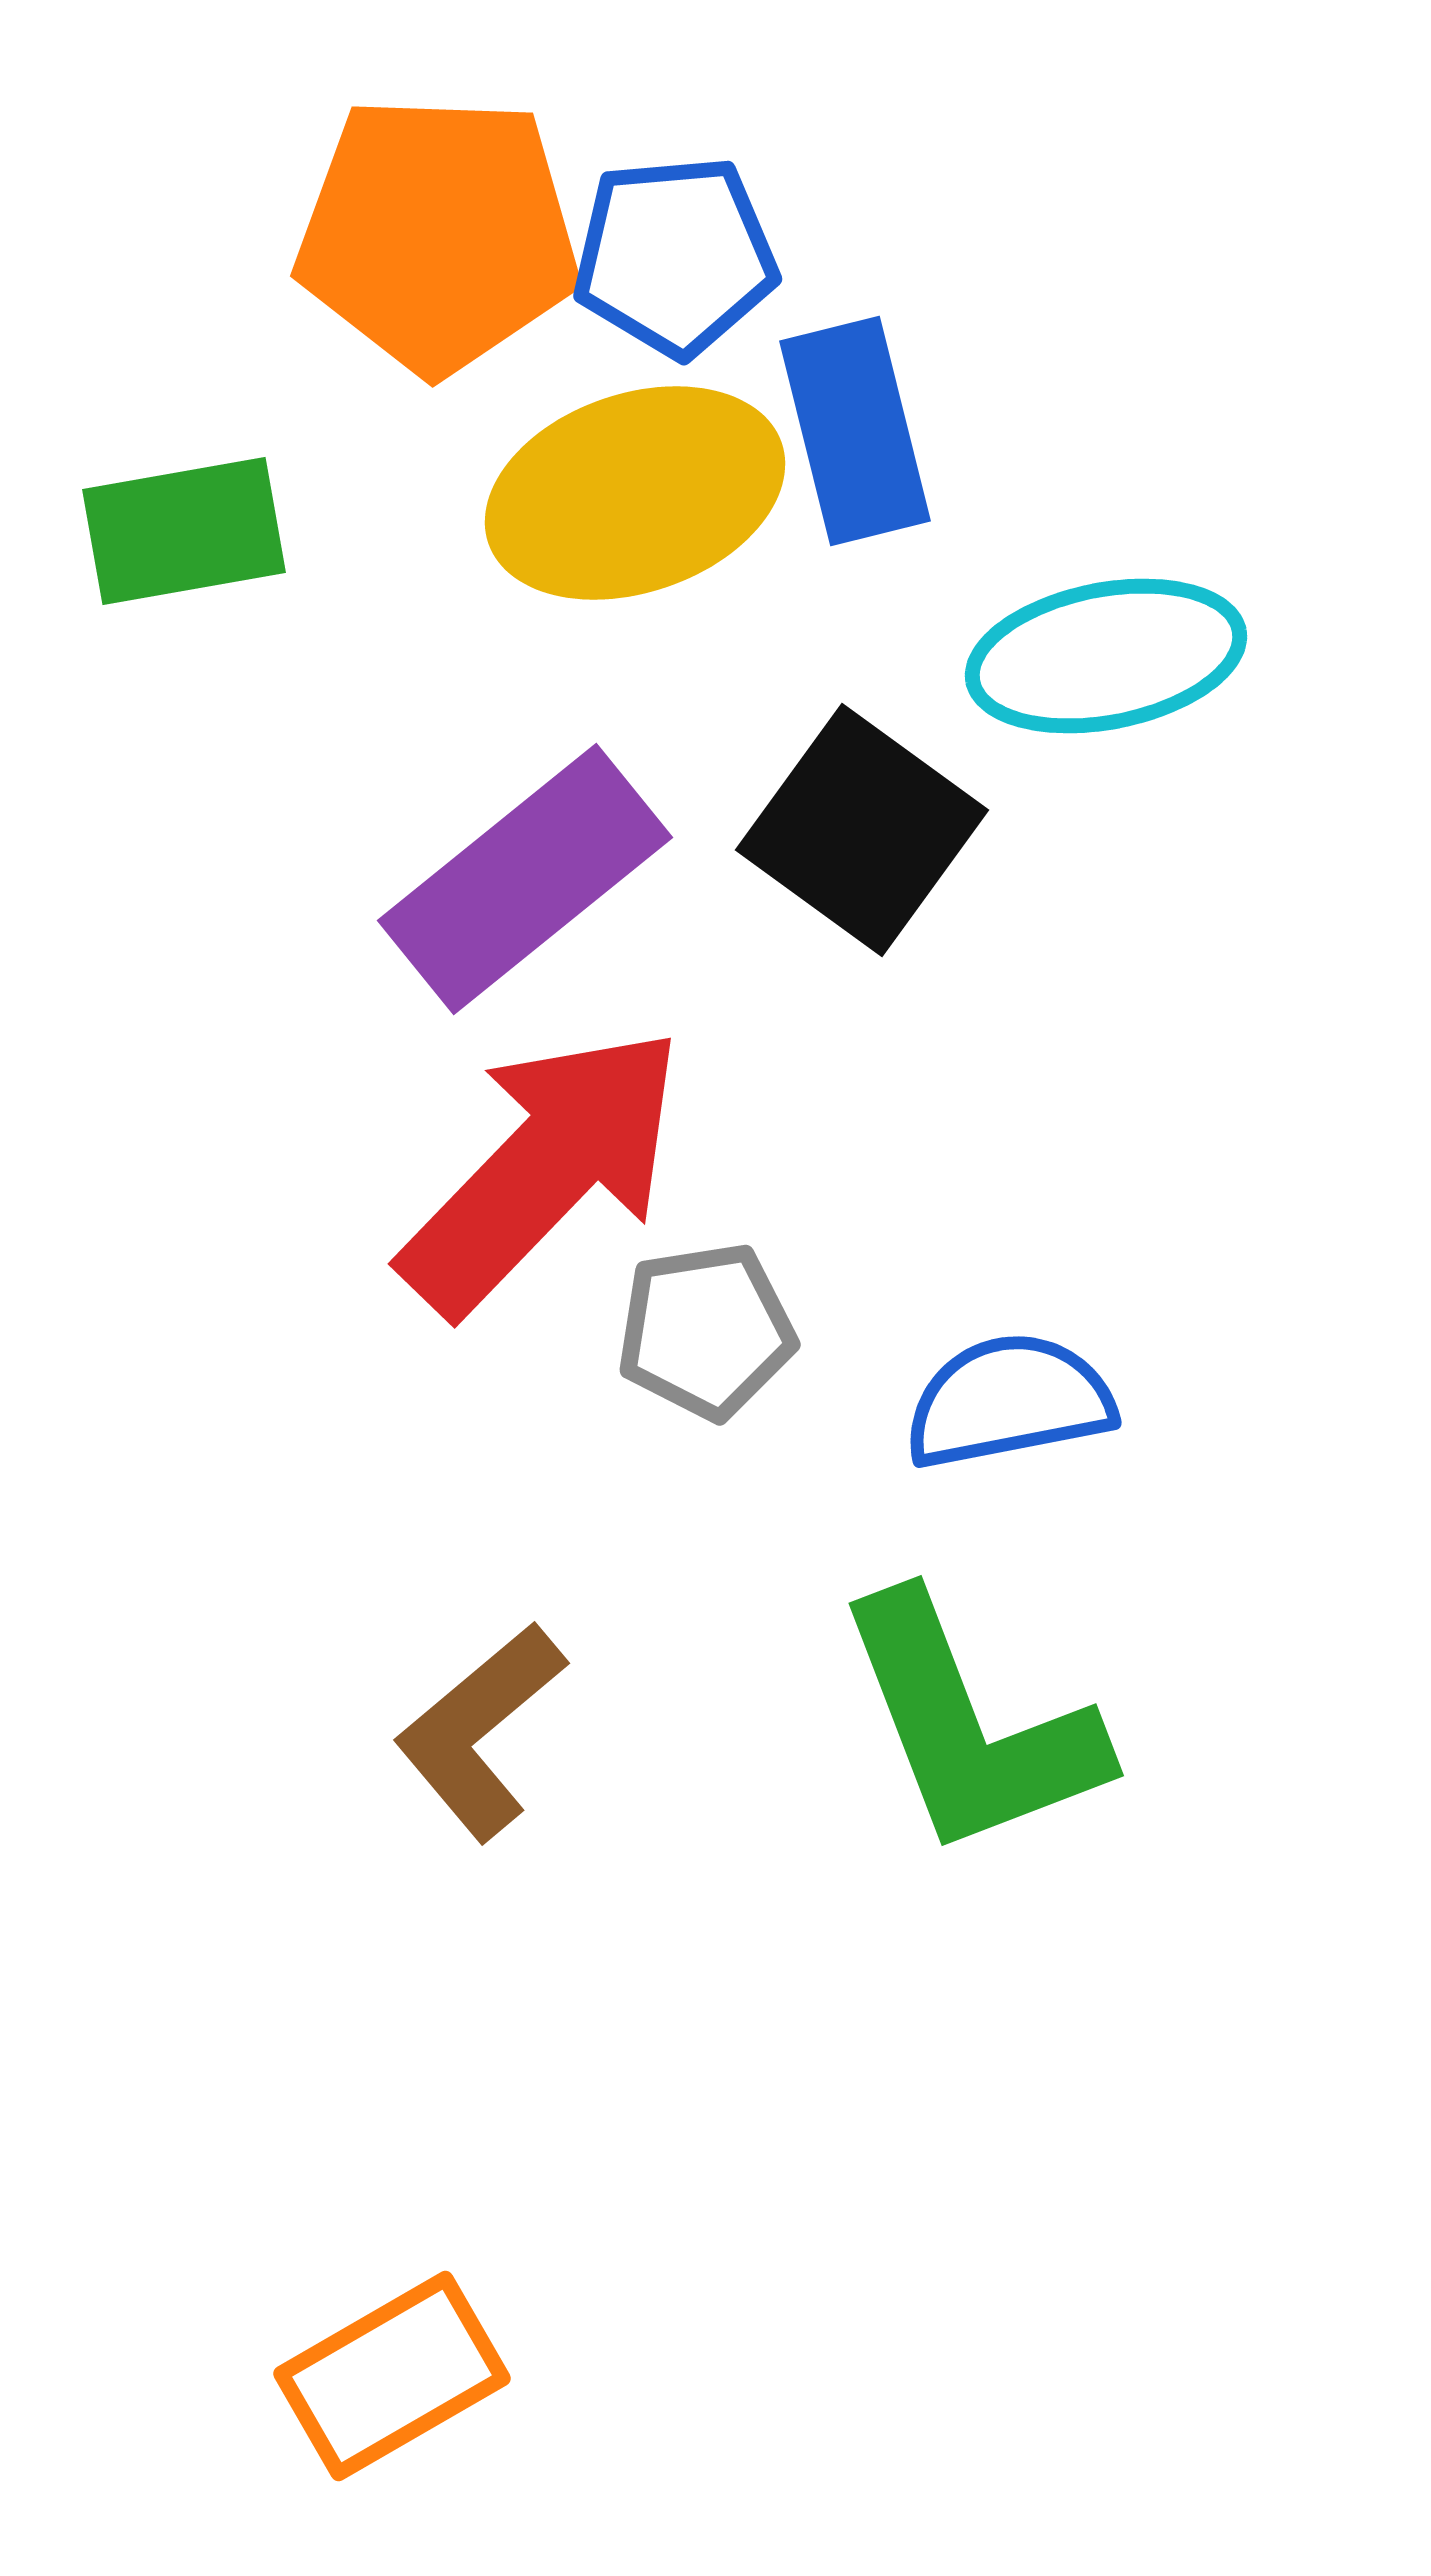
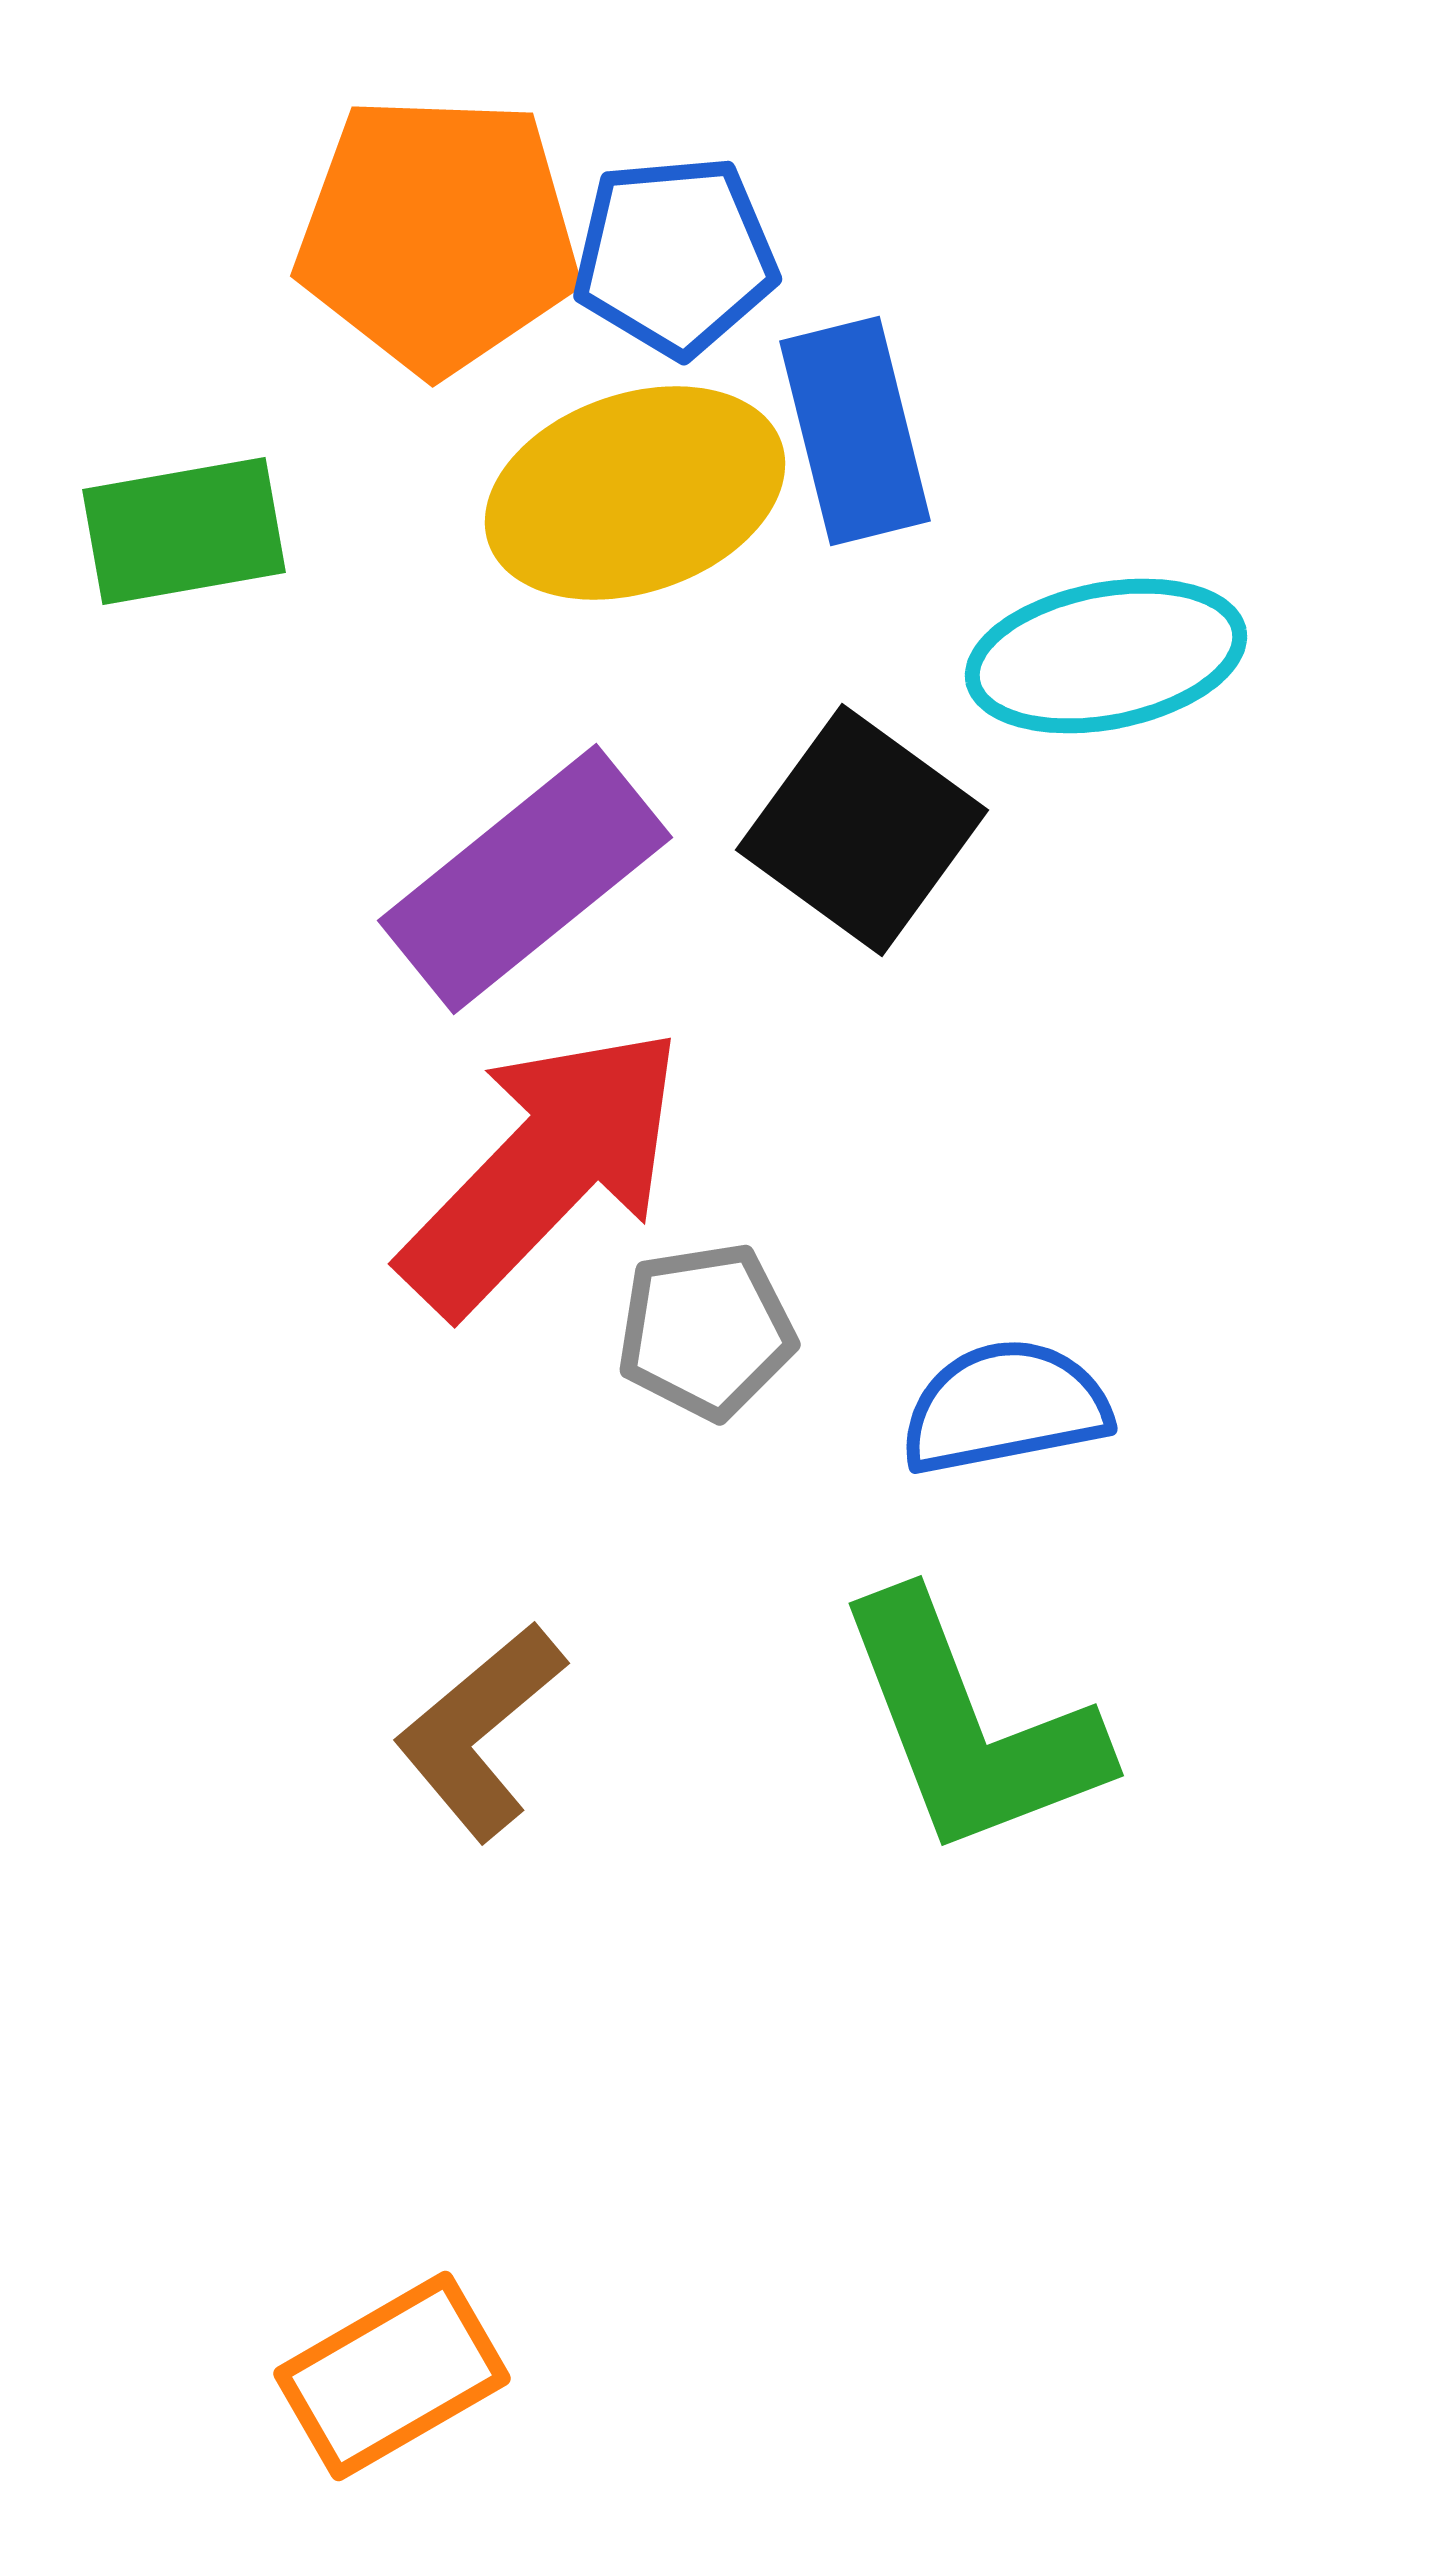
blue semicircle: moved 4 px left, 6 px down
